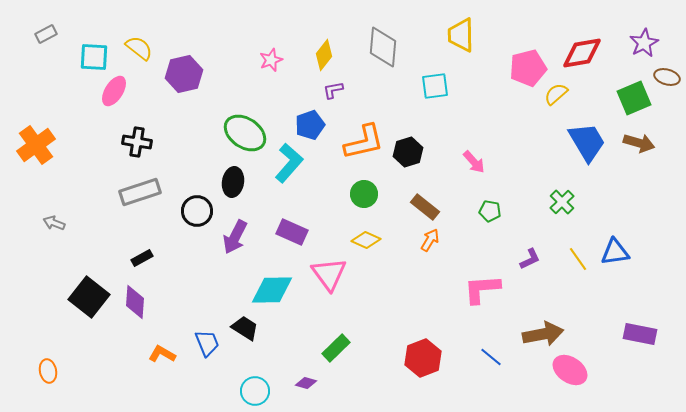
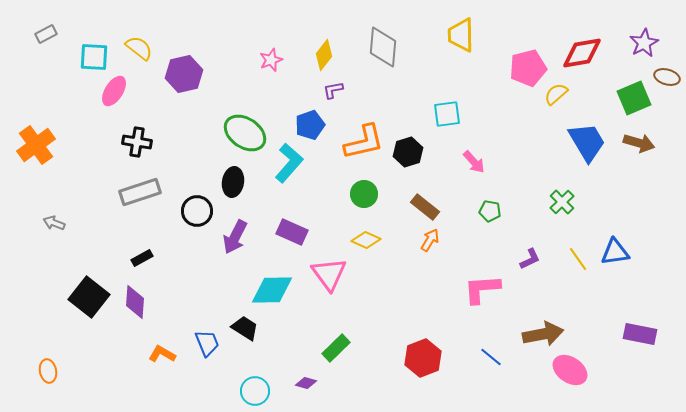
cyan square at (435, 86): moved 12 px right, 28 px down
